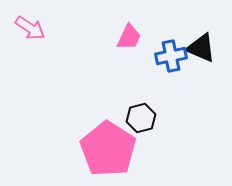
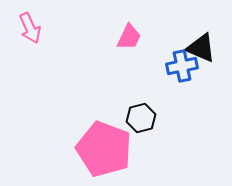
pink arrow: rotated 32 degrees clockwise
blue cross: moved 11 px right, 10 px down
pink pentagon: moved 4 px left; rotated 12 degrees counterclockwise
